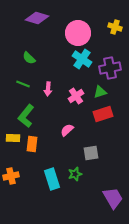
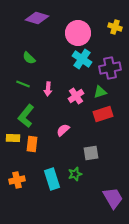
pink semicircle: moved 4 px left
orange cross: moved 6 px right, 4 px down
